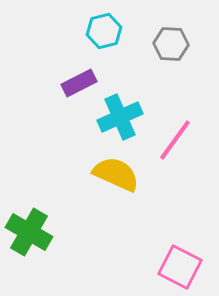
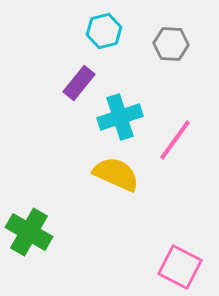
purple rectangle: rotated 24 degrees counterclockwise
cyan cross: rotated 6 degrees clockwise
